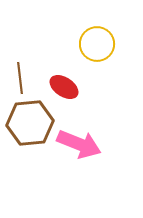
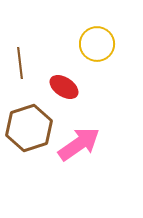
brown line: moved 15 px up
brown hexagon: moved 1 px left, 5 px down; rotated 12 degrees counterclockwise
pink arrow: rotated 57 degrees counterclockwise
